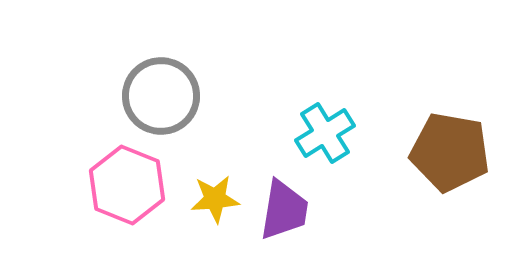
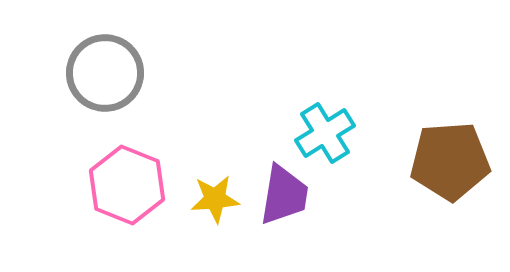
gray circle: moved 56 px left, 23 px up
brown pentagon: moved 9 px down; rotated 14 degrees counterclockwise
purple trapezoid: moved 15 px up
